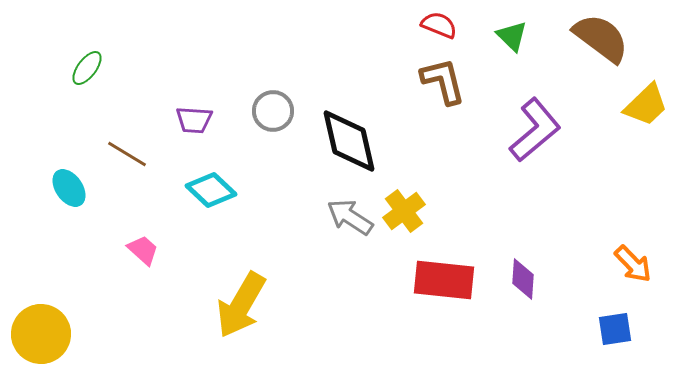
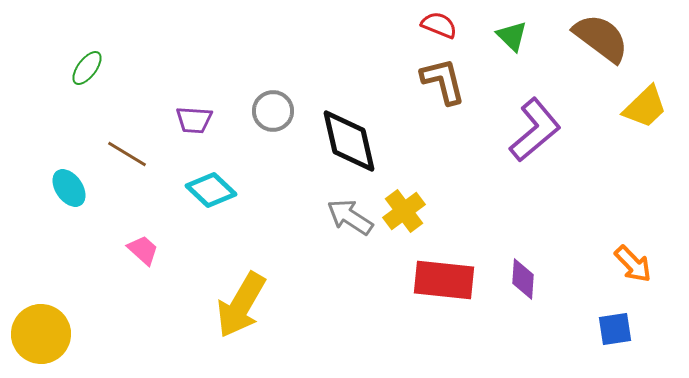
yellow trapezoid: moved 1 px left, 2 px down
